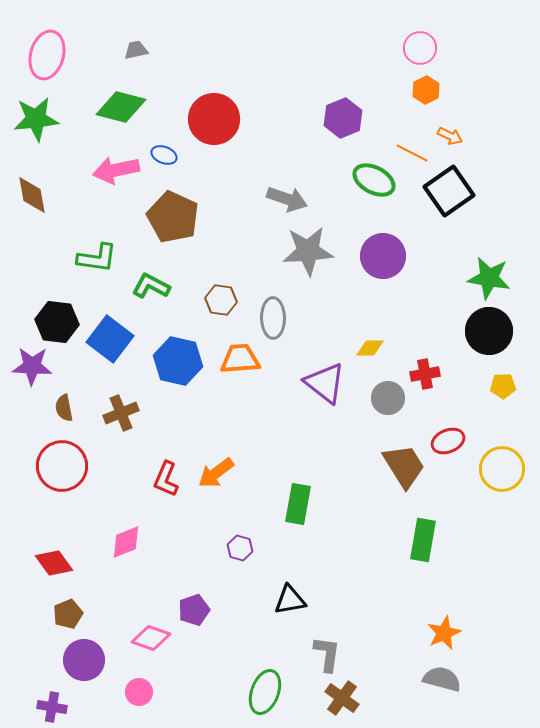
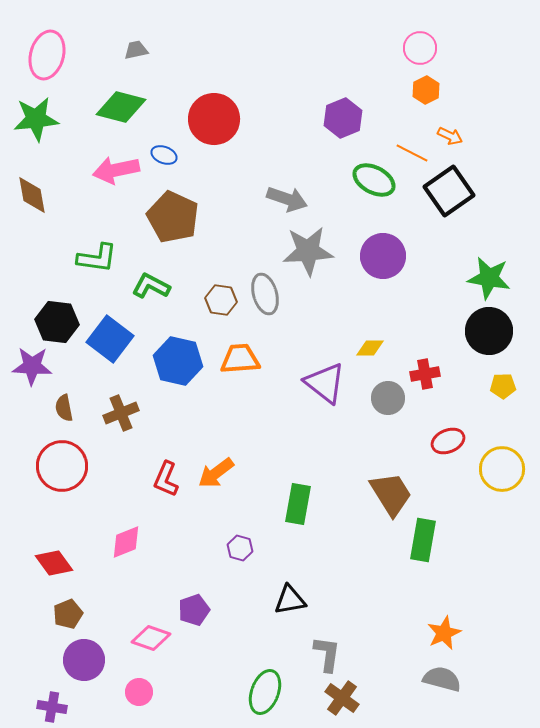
gray ellipse at (273, 318): moved 8 px left, 24 px up; rotated 15 degrees counterclockwise
brown trapezoid at (404, 466): moved 13 px left, 28 px down
